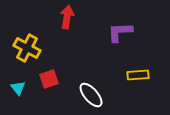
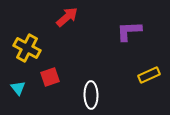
red arrow: rotated 40 degrees clockwise
purple L-shape: moved 9 px right, 1 px up
yellow rectangle: moved 11 px right; rotated 20 degrees counterclockwise
red square: moved 1 px right, 2 px up
white ellipse: rotated 40 degrees clockwise
